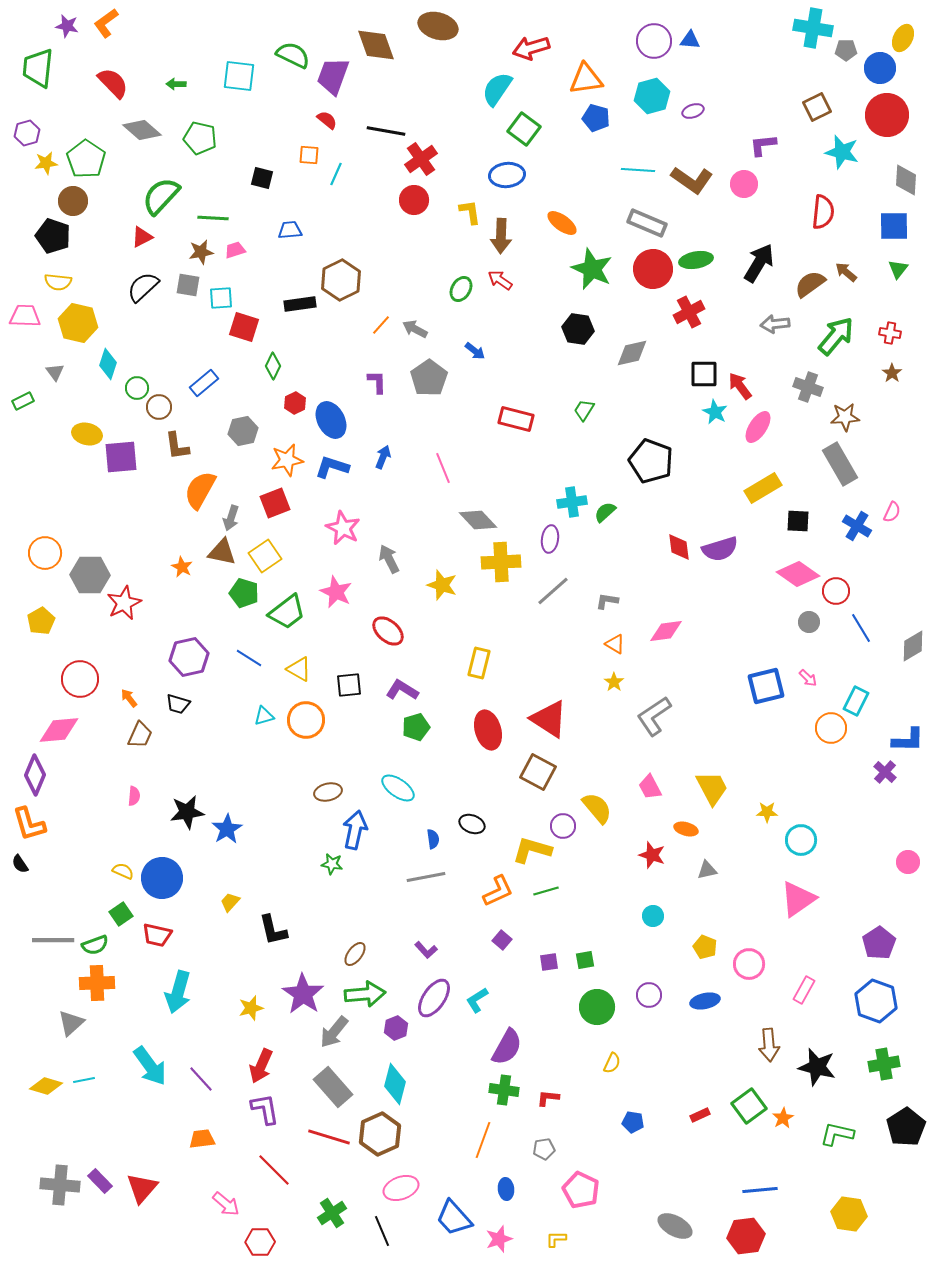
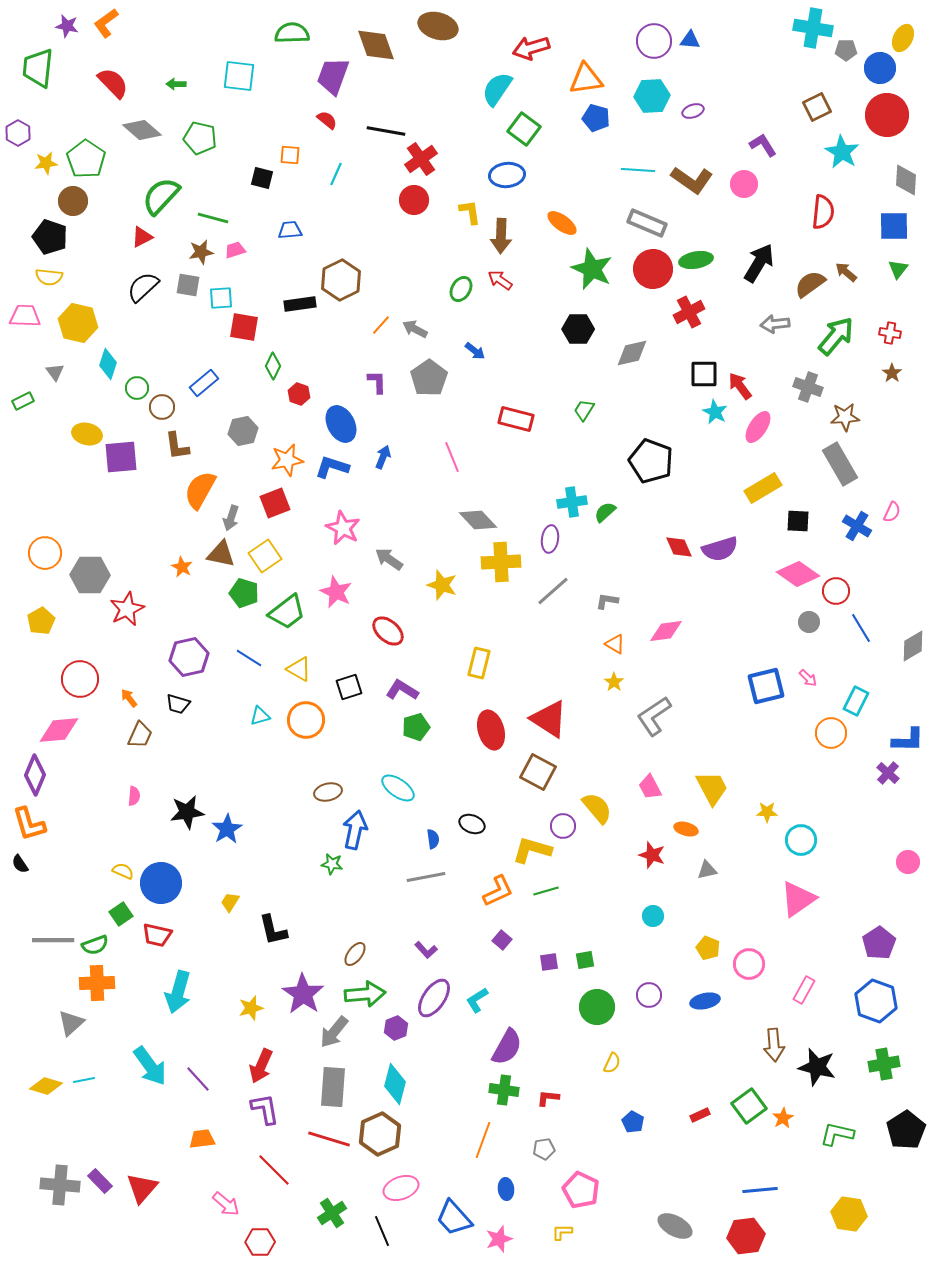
green semicircle at (293, 55): moved 1 px left, 22 px up; rotated 28 degrees counterclockwise
cyan hexagon at (652, 96): rotated 12 degrees clockwise
purple hexagon at (27, 133): moved 9 px left; rotated 15 degrees counterclockwise
purple L-shape at (763, 145): rotated 64 degrees clockwise
cyan star at (842, 152): rotated 16 degrees clockwise
orange square at (309, 155): moved 19 px left
green line at (213, 218): rotated 12 degrees clockwise
black pentagon at (53, 236): moved 3 px left, 1 px down
yellow semicircle at (58, 282): moved 9 px left, 5 px up
red square at (244, 327): rotated 8 degrees counterclockwise
black hexagon at (578, 329): rotated 8 degrees counterclockwise
red hexagon at (295, 403): moved 4 px right, 9 px up; rotated 15 degrees counterclockwise
brown circle at (159, 407): moved 3 px right
blue ellipse at (331, 420): moved 10 px right, 4 px down
pink line at (443, 468): moved 9 px right, 11 px up
red diamond at (679, 547): rotated 16 degrees counterclockwise
brown triangle at (222, 552): moved 1 px left, 2 px down
gray arrow at (389, 559): rotated 28 degrees counterclockwise
red star at (124, 603): moved 3 px right, 6 px down
black square at (349, 685): moved 2 px down; rotated 12 degrees counterclockwise
cyan triangle at (264, 716): moved 4 px left
orange circle at (831, 728): moved 5 px down
red ellipse at (488, 730): moved 3 px right
purple cross at (885, 772): moved 3 px right, 1 px down
blue circle at (162, 878): moved 1 px left, 5 px down
yellow trapezoid at (230, 902): rotated 10 degrees counterclockwise
yellow pentagon at (705, 947): moved 3 px right, 1 px down
brown arrow at (769, 1045): moved 5 px right
purple line at (201, 1079): moved 3 px left
gray rectangle at (333, 1087): rotated 45 degrees clockwise
blue pentagon at (633, 1122): rotated 20 degrees clockwise
black pentagon at (906, 1127): moved 3 px down
red line at (329, 1137): moved 2 px down
yellow L-shape at (556, 1239): moved 6 px right, 7 px up
